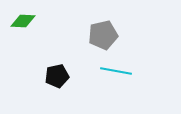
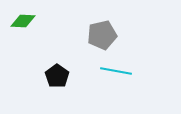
gray pentagon: moved 1 px left
black pentagon: rotated 25 degrees counterclockwise
